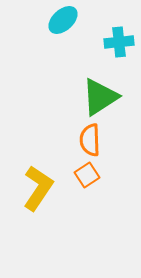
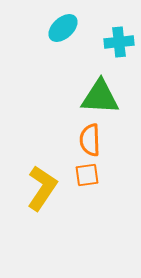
cyan ellipse: moved 8 px down
green triangle: rotated 36 degrees clockwise
orange square: rotated 25 degrees clockwise
yellow L-shape: moved 4 px right
